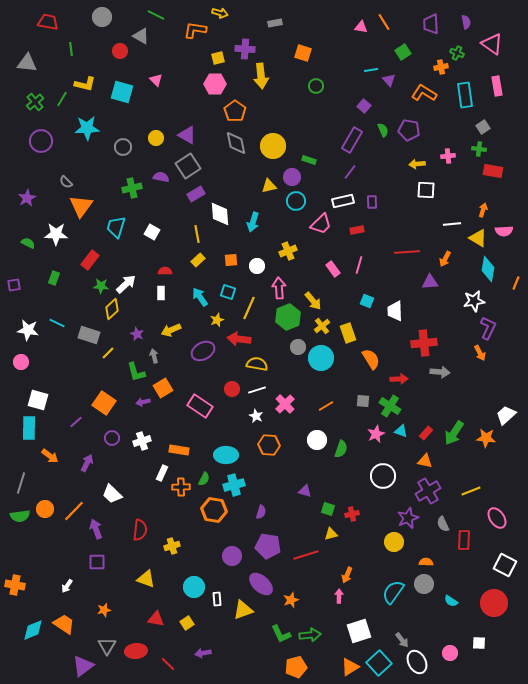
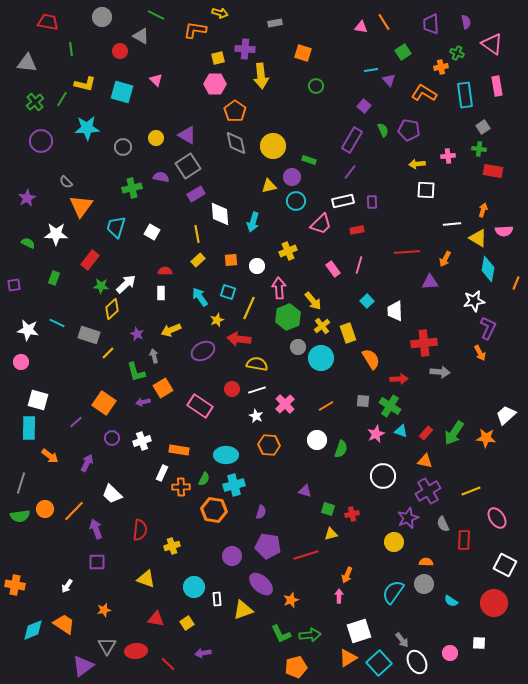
cyan square at (367, 301): rotated 24 degrees clockwise
orange triangle at (350, 667): moved 2 px left, 9 px up
